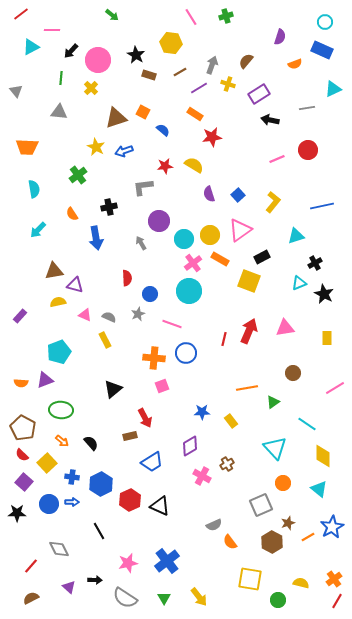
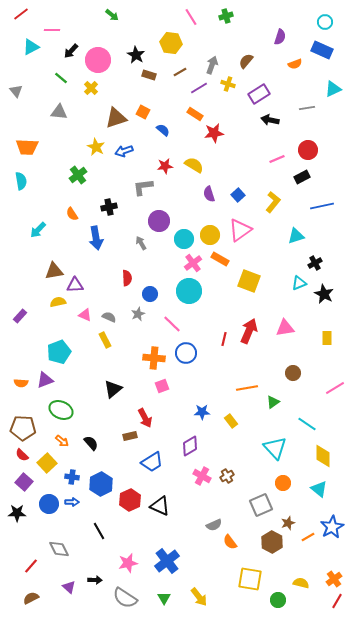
green line at (61, 78): rotated 56 degrees counterclockwise
red star at (212, 137): moved 2 px right, 4 px up
cyan semicircle at (34, 189): moved 13 px left, 8 px up
black rectangle at (262, 257): moved 40 px right, 80 px up
purple triangle at (75, 285): rotated 18 degrees counterclockwise
pink line at (172, 324): rotated 24 degrees clockwise
green ellipse at (61, 410): rotated 20 degrees clockwise
brown pentagon at (23, 428): rotated 25 degrees counterclockwise
brown cross at (227, 464): moved 12 px down
